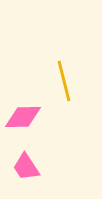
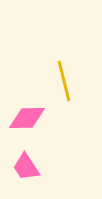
pink diamond: moved 4 px right, 1 px down
